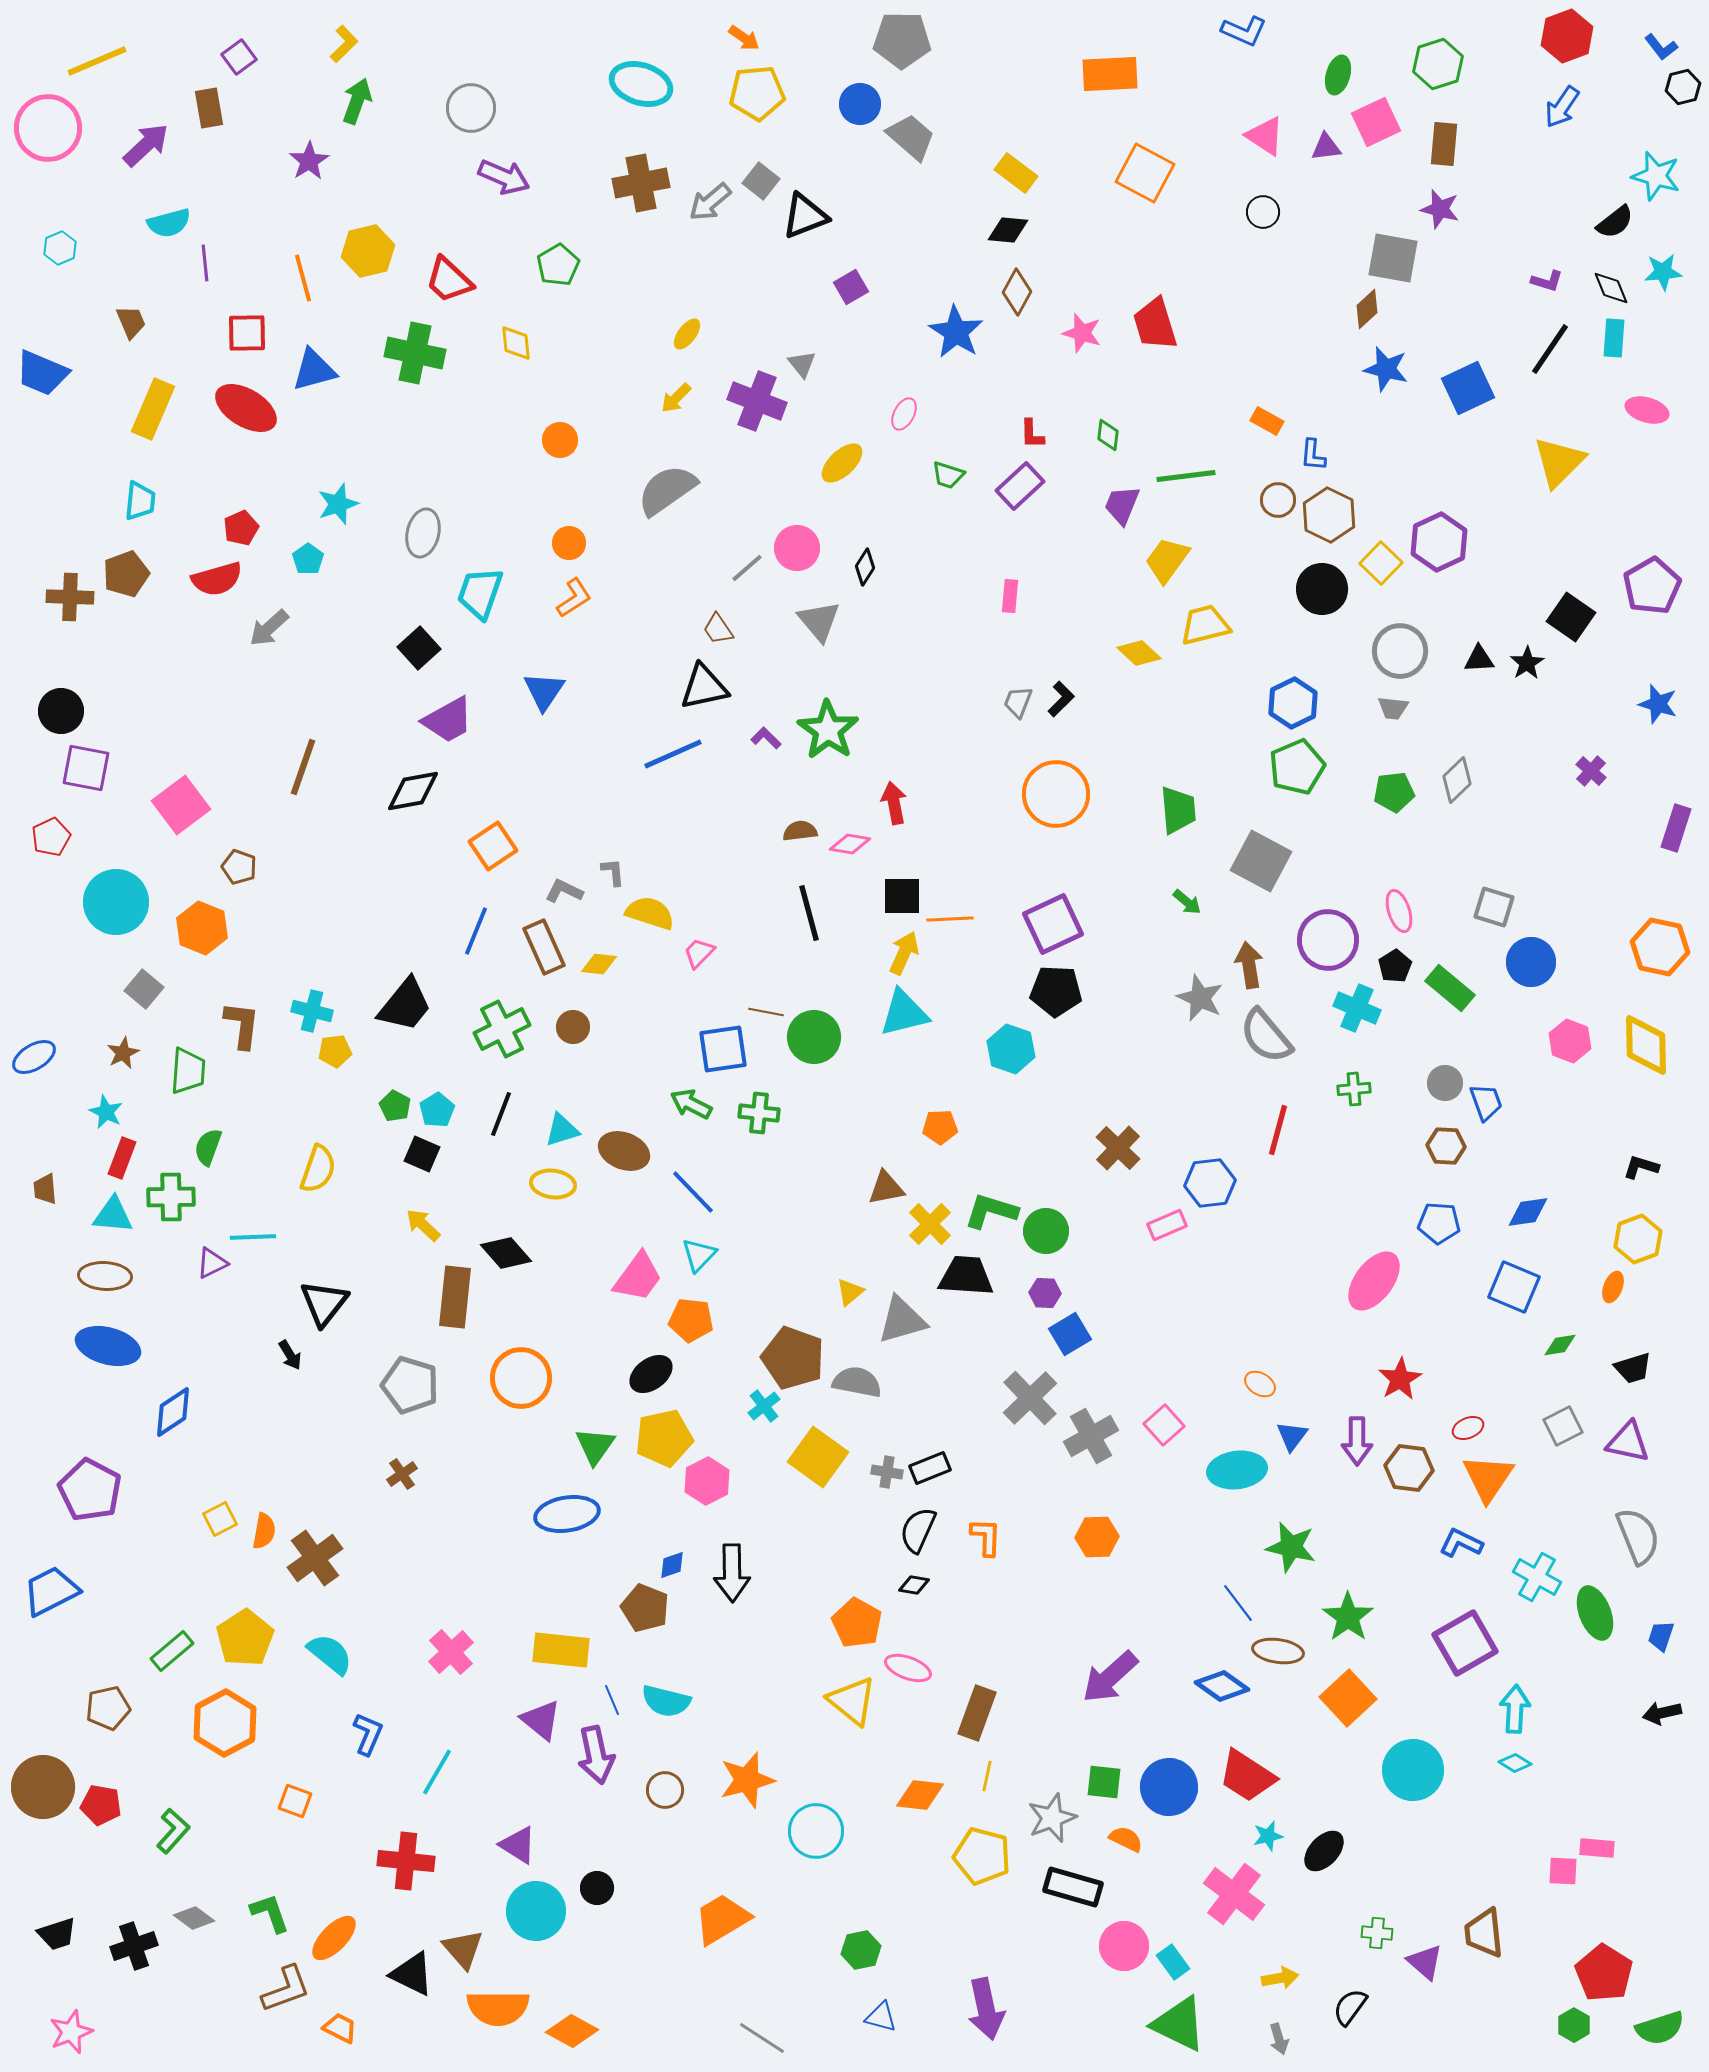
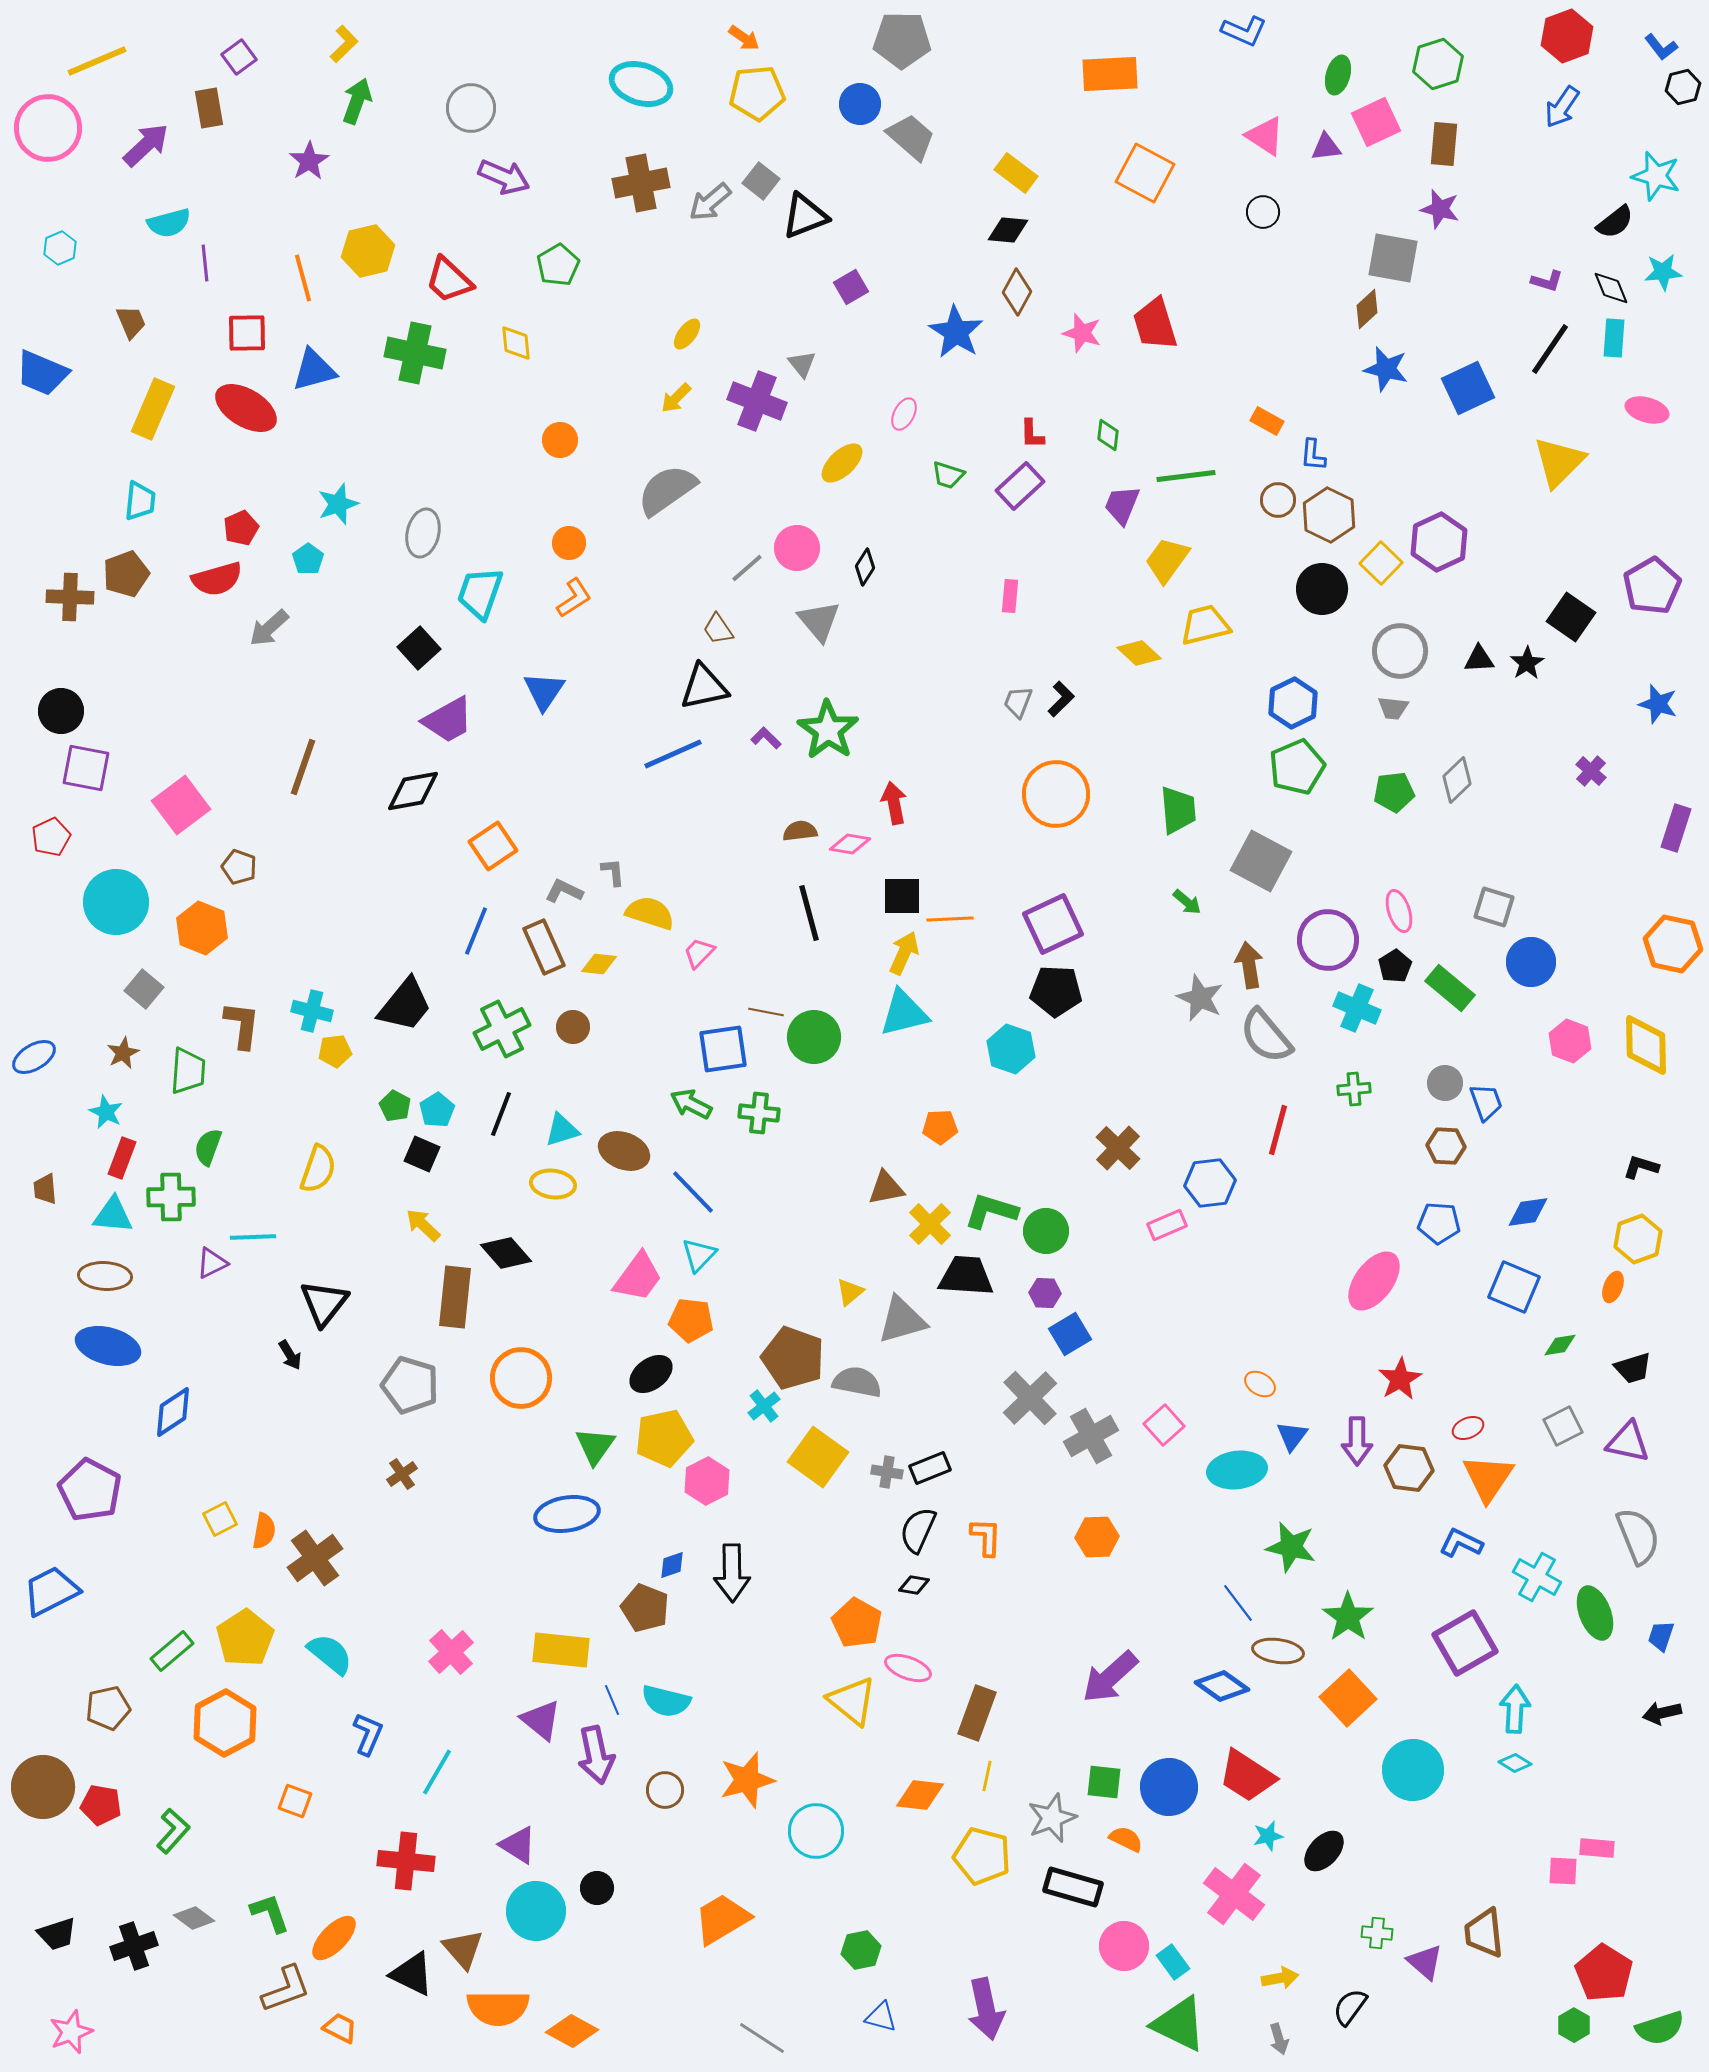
orange hexagon at (1660, 947): moved 13 px right, 3 px up
